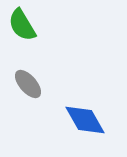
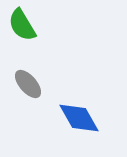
blue diamond: moved 6 px left, 2 px up
